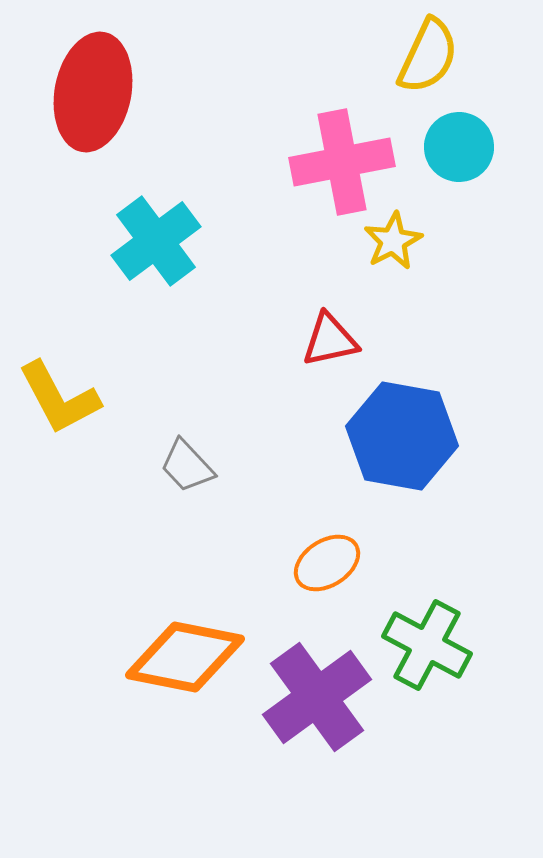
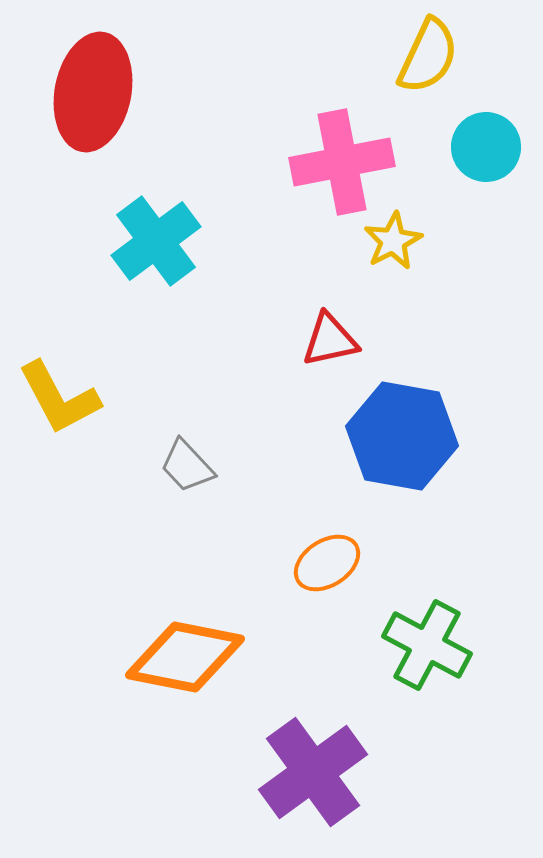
cyan circle: moved 27 px right
purple cross: moved 4 px left, 75 px down
